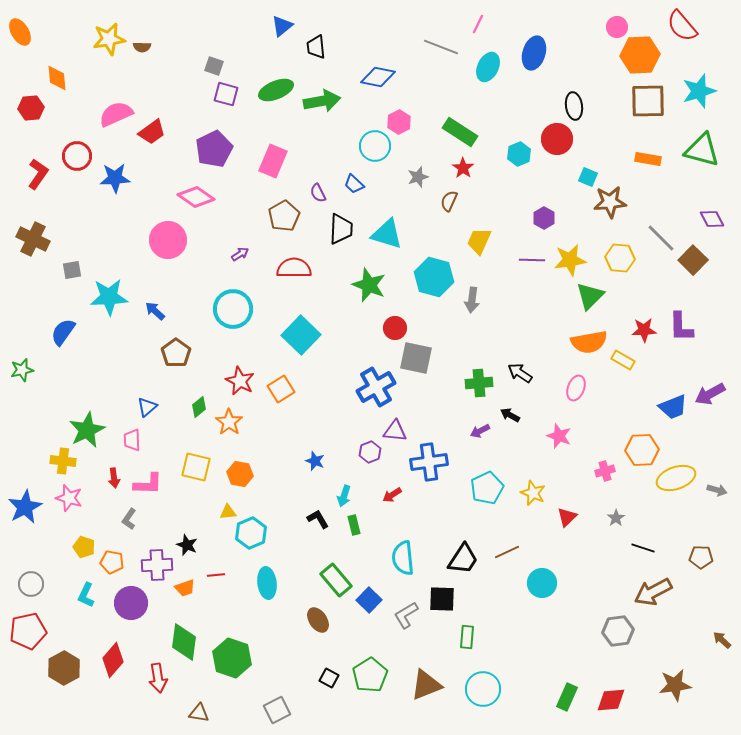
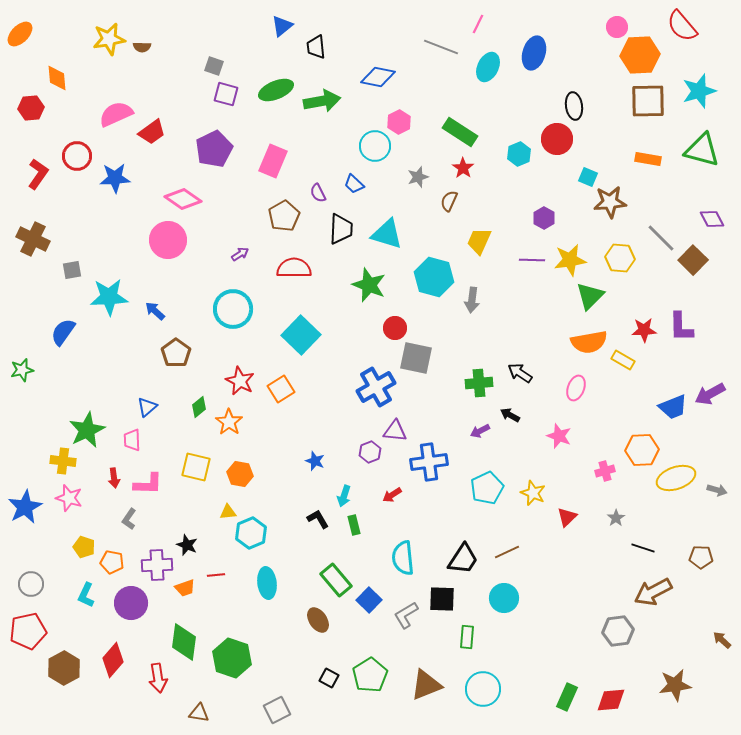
orange ellipse at (20, 32): moved 2 px down; rotated 76 degrees clockwise
pink diamond at (196, 197): moved 13 px left, 2 px down
cyan circle at (542, 583): moved 38 px left, 15 px down
